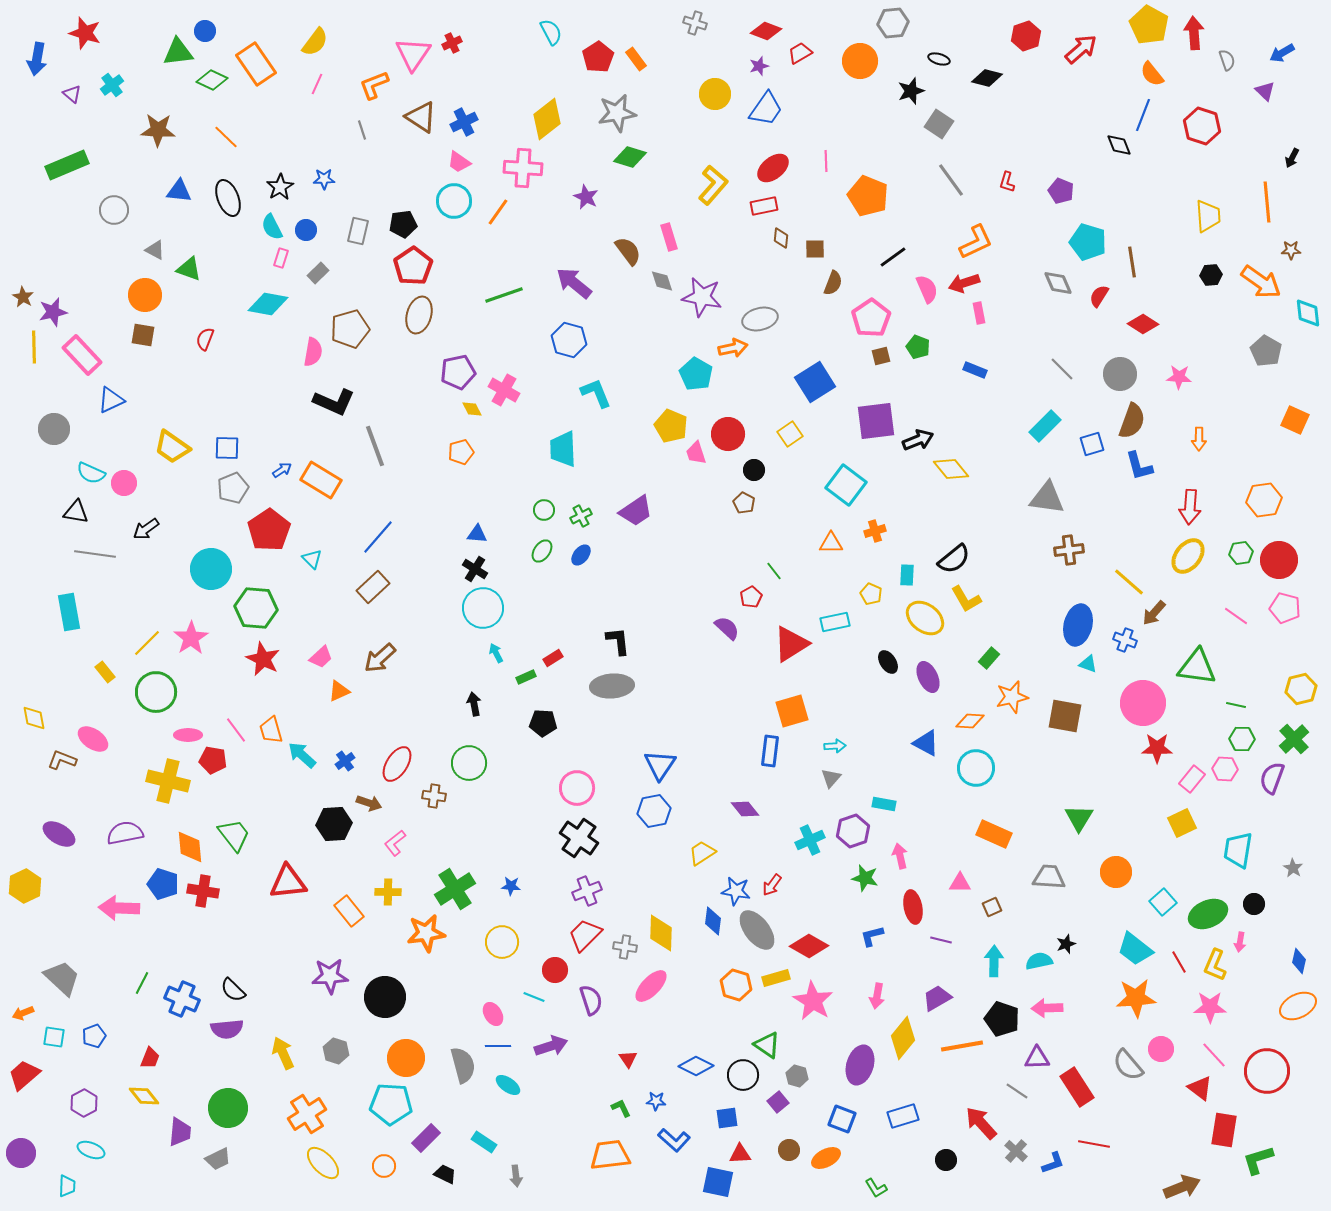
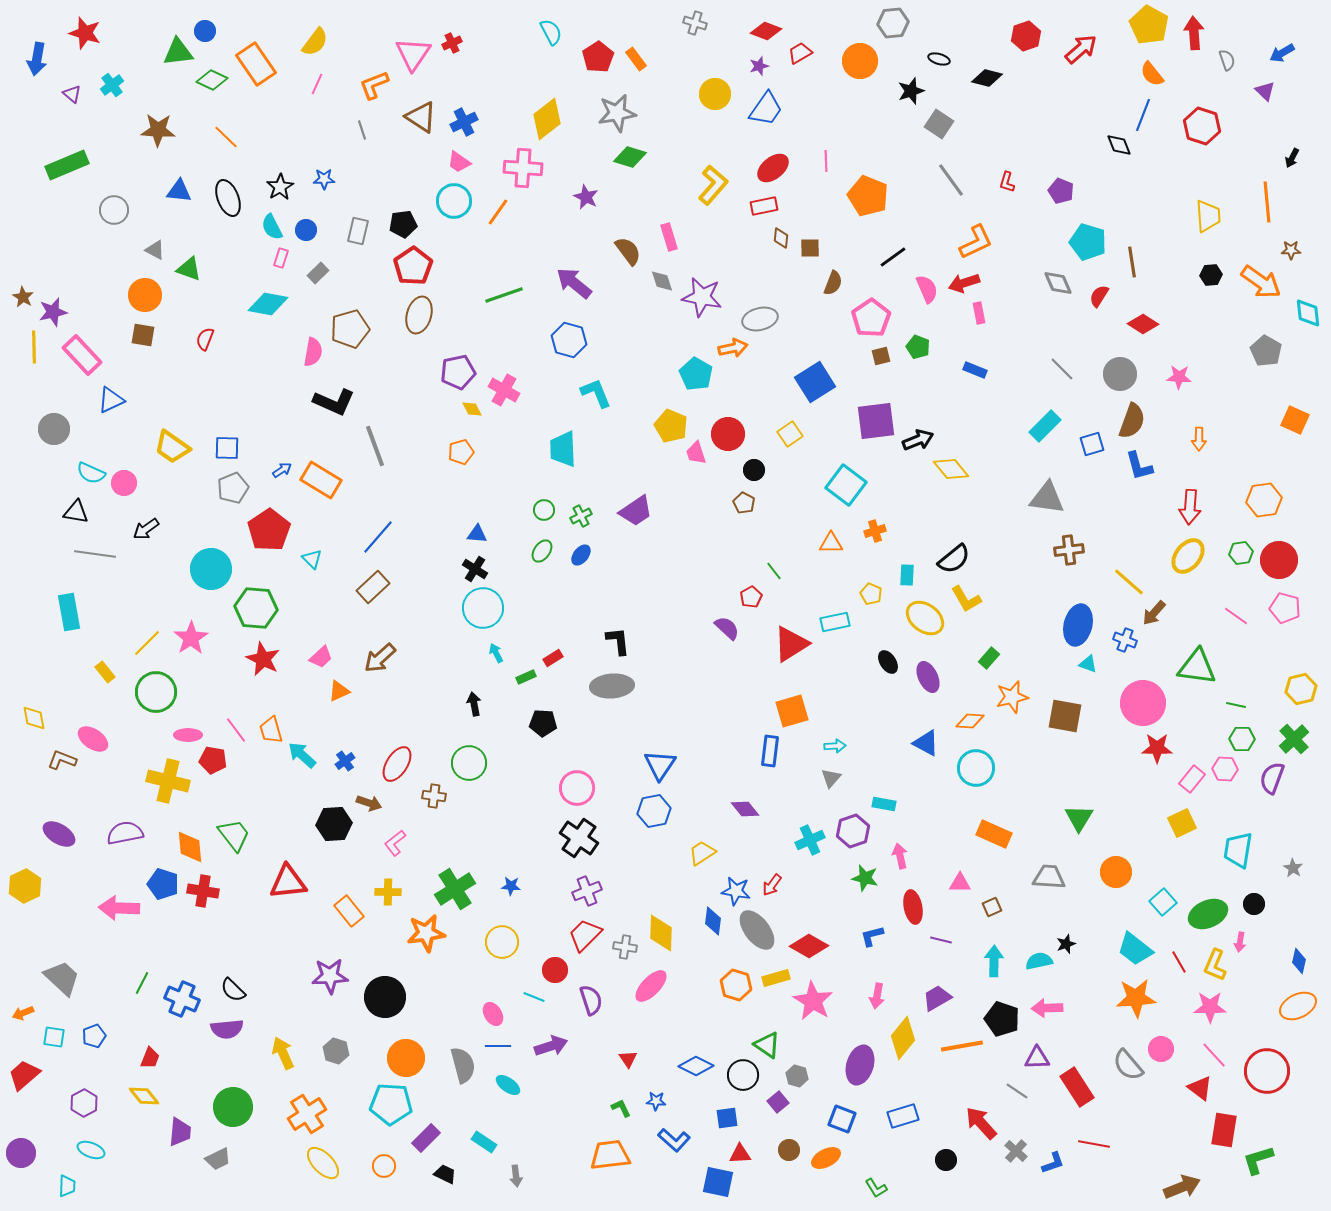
brown square at (815, 249): moved 5 px left, 1 px up
green circle at (228, 1108): moved 5 px right, 1 px up
